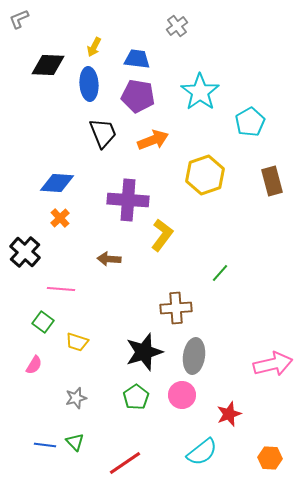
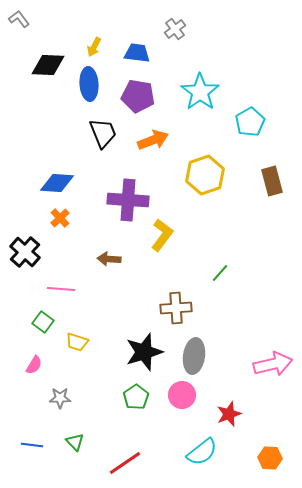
gray L-shape: rotated 75 degrees clockwise
gray cross: moved 2 px left, 3 px down
blue trapezoid: moved 6 px up
gray star: moved 16 px left; rotated 15 degrees clockwise
blue line: moved 13 px left
